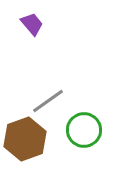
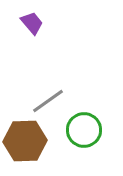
purple trapezoid: moved 1 px up
brown hexagon: moved 2 px down; rotated 18 degrees clockwise
